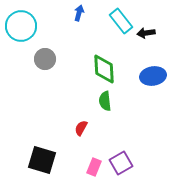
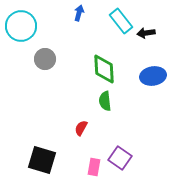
purple square: moved 1 px left, 5 px up; rotated 25 degrees counterclockwise
pink rectangle: rotated 12 degrees counterclockwise
